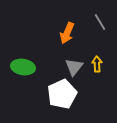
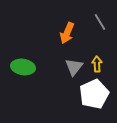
white pentagon: moved 32 px right
